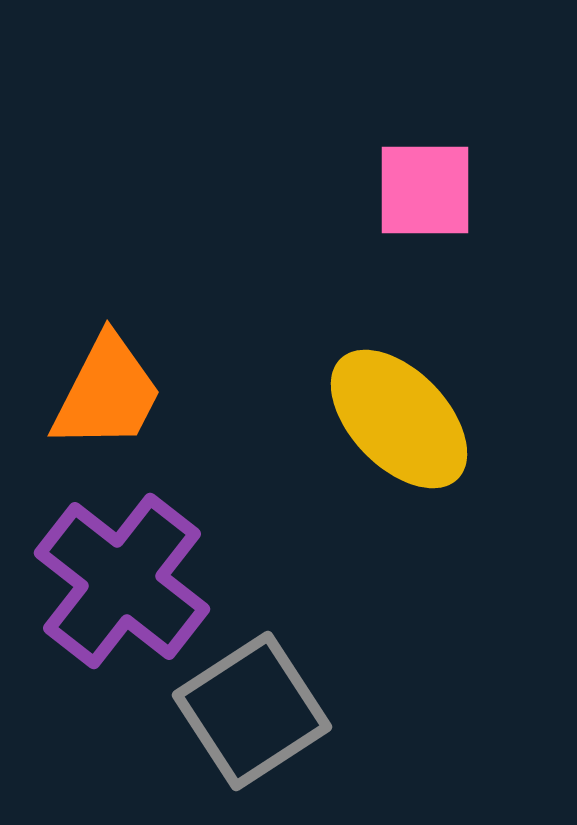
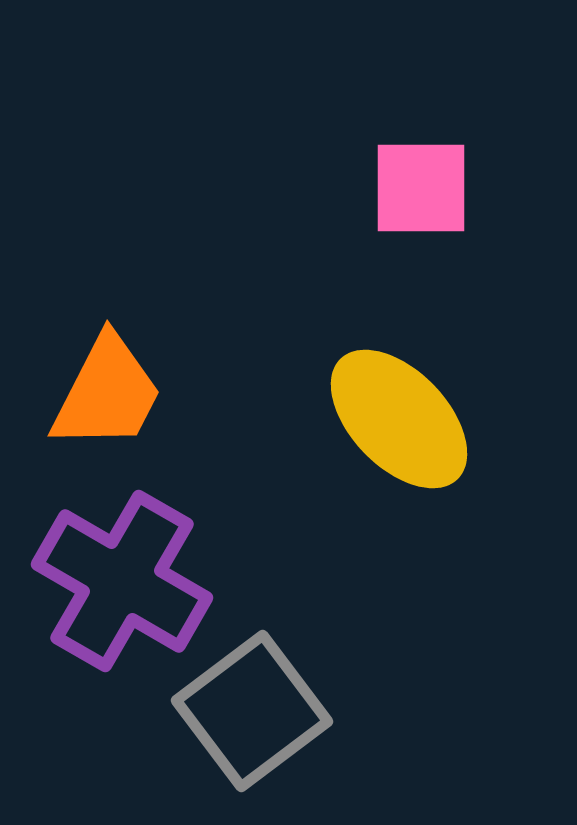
pink square: moved 4 px left, 2 px up
purple cross: rotated 8 degrees counterclockwise
gray square: rotated 4 degrees counterclockwise
